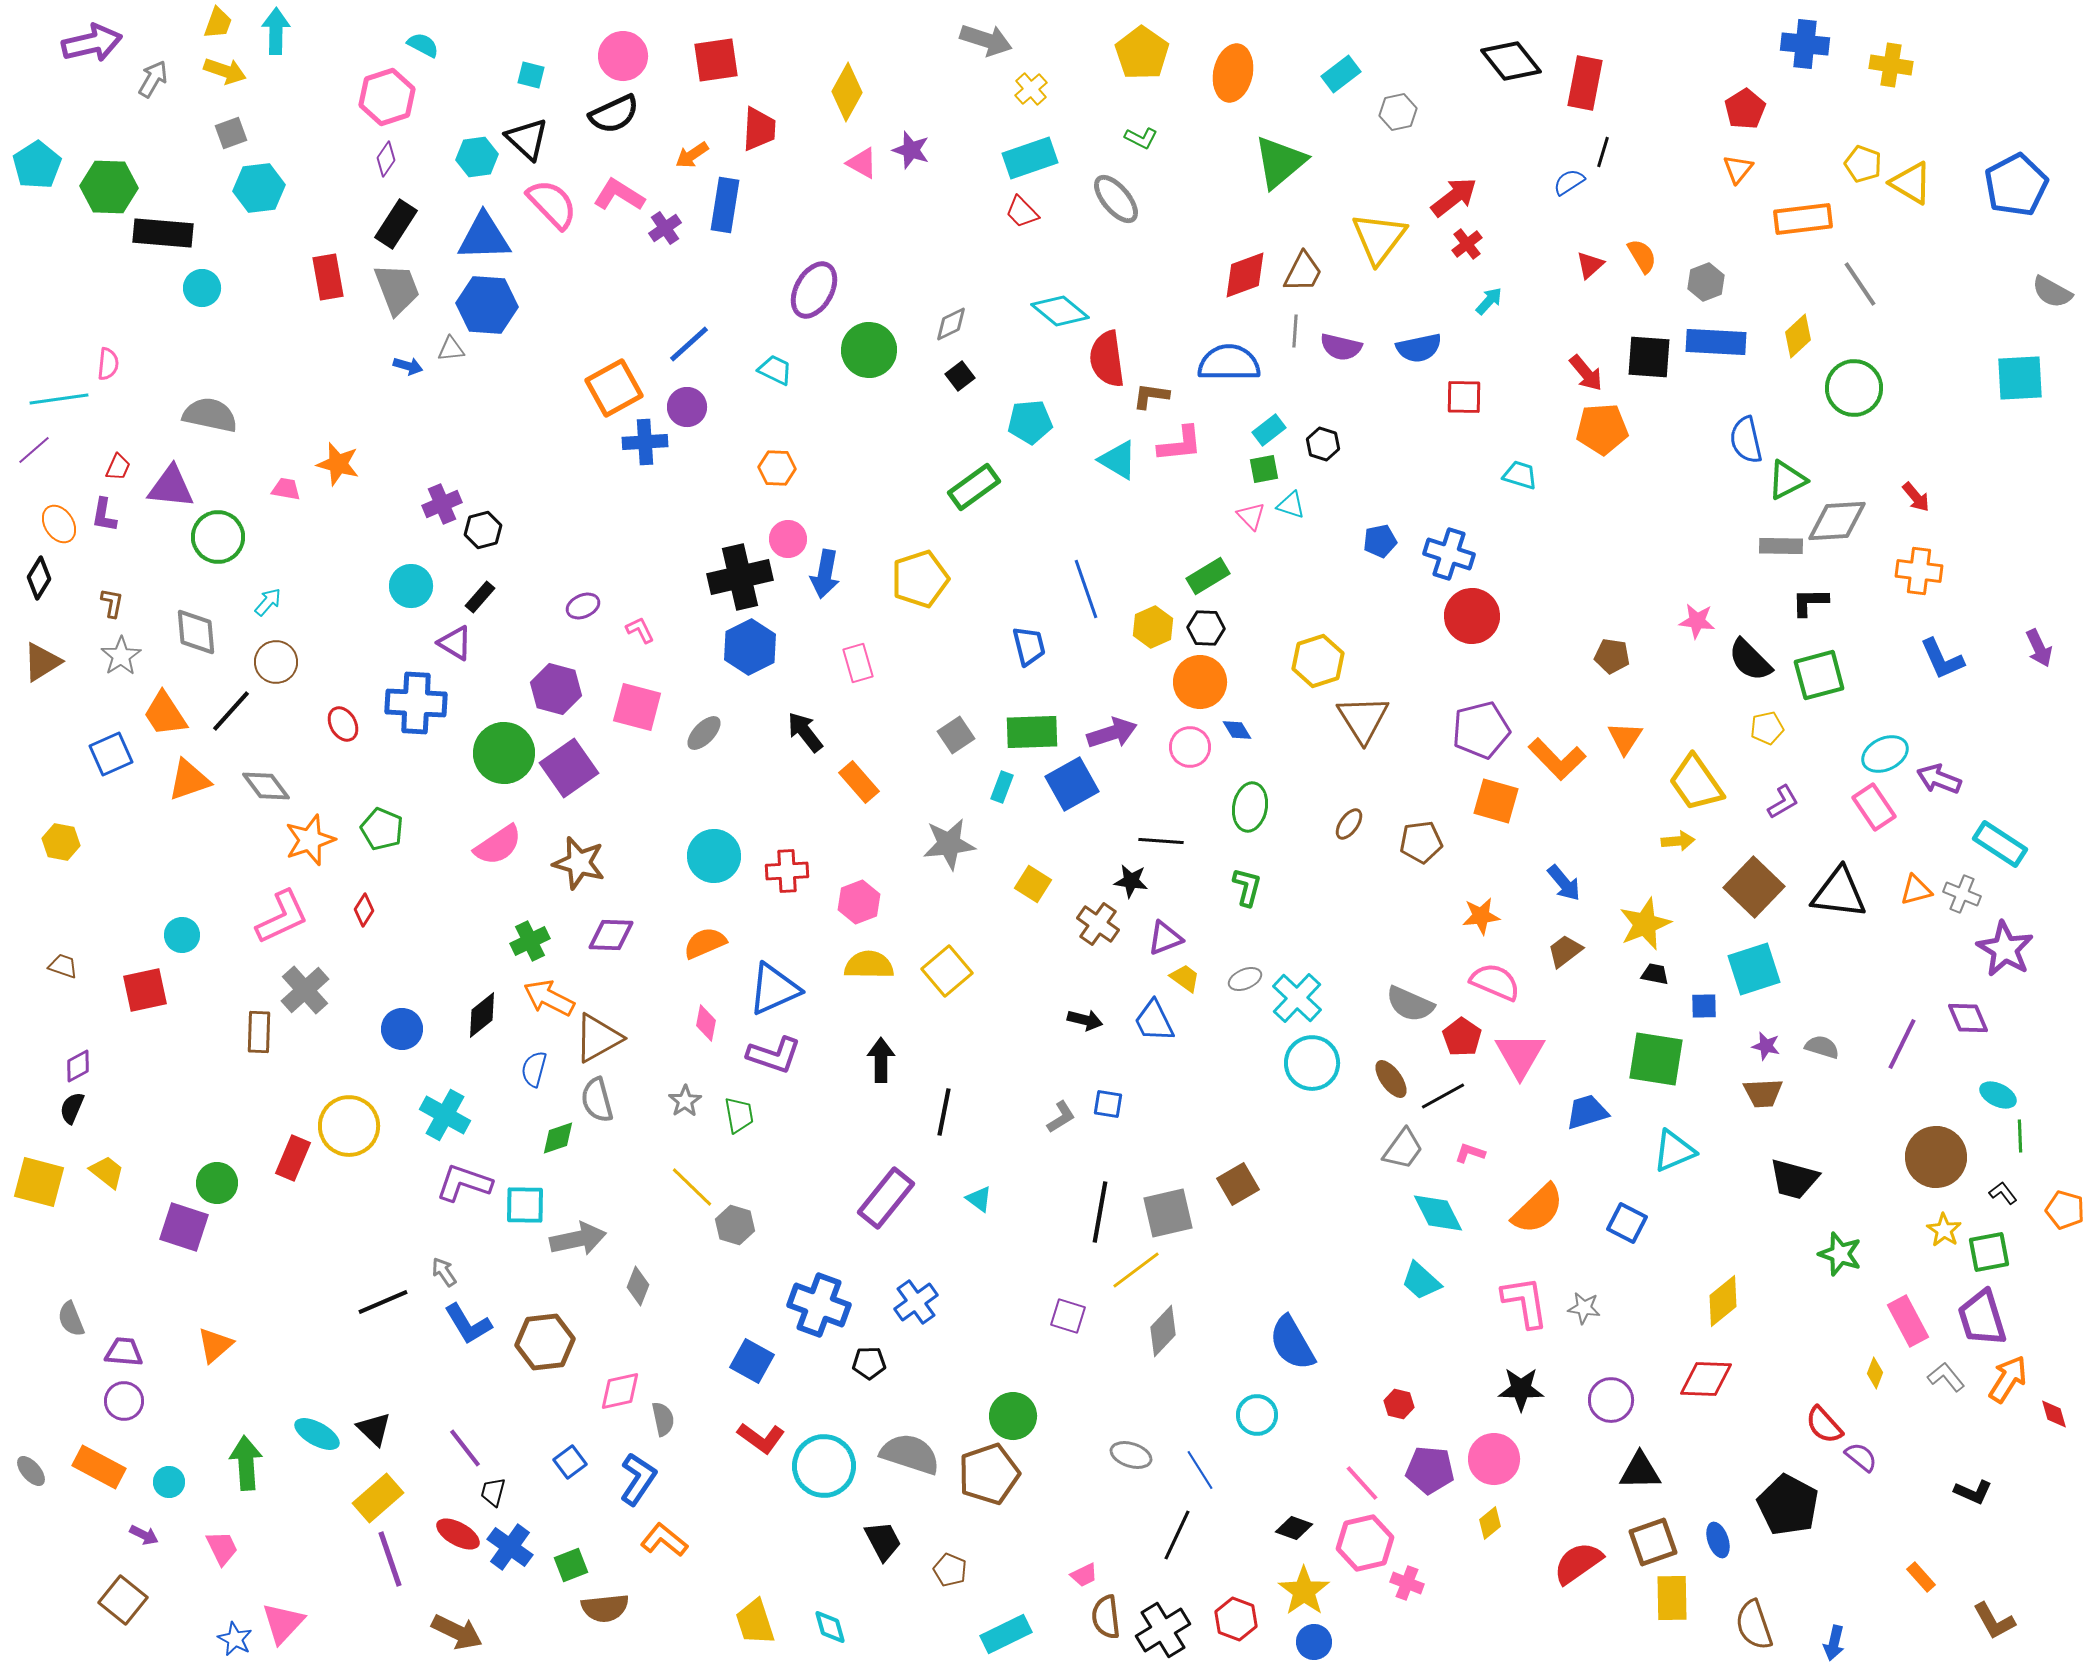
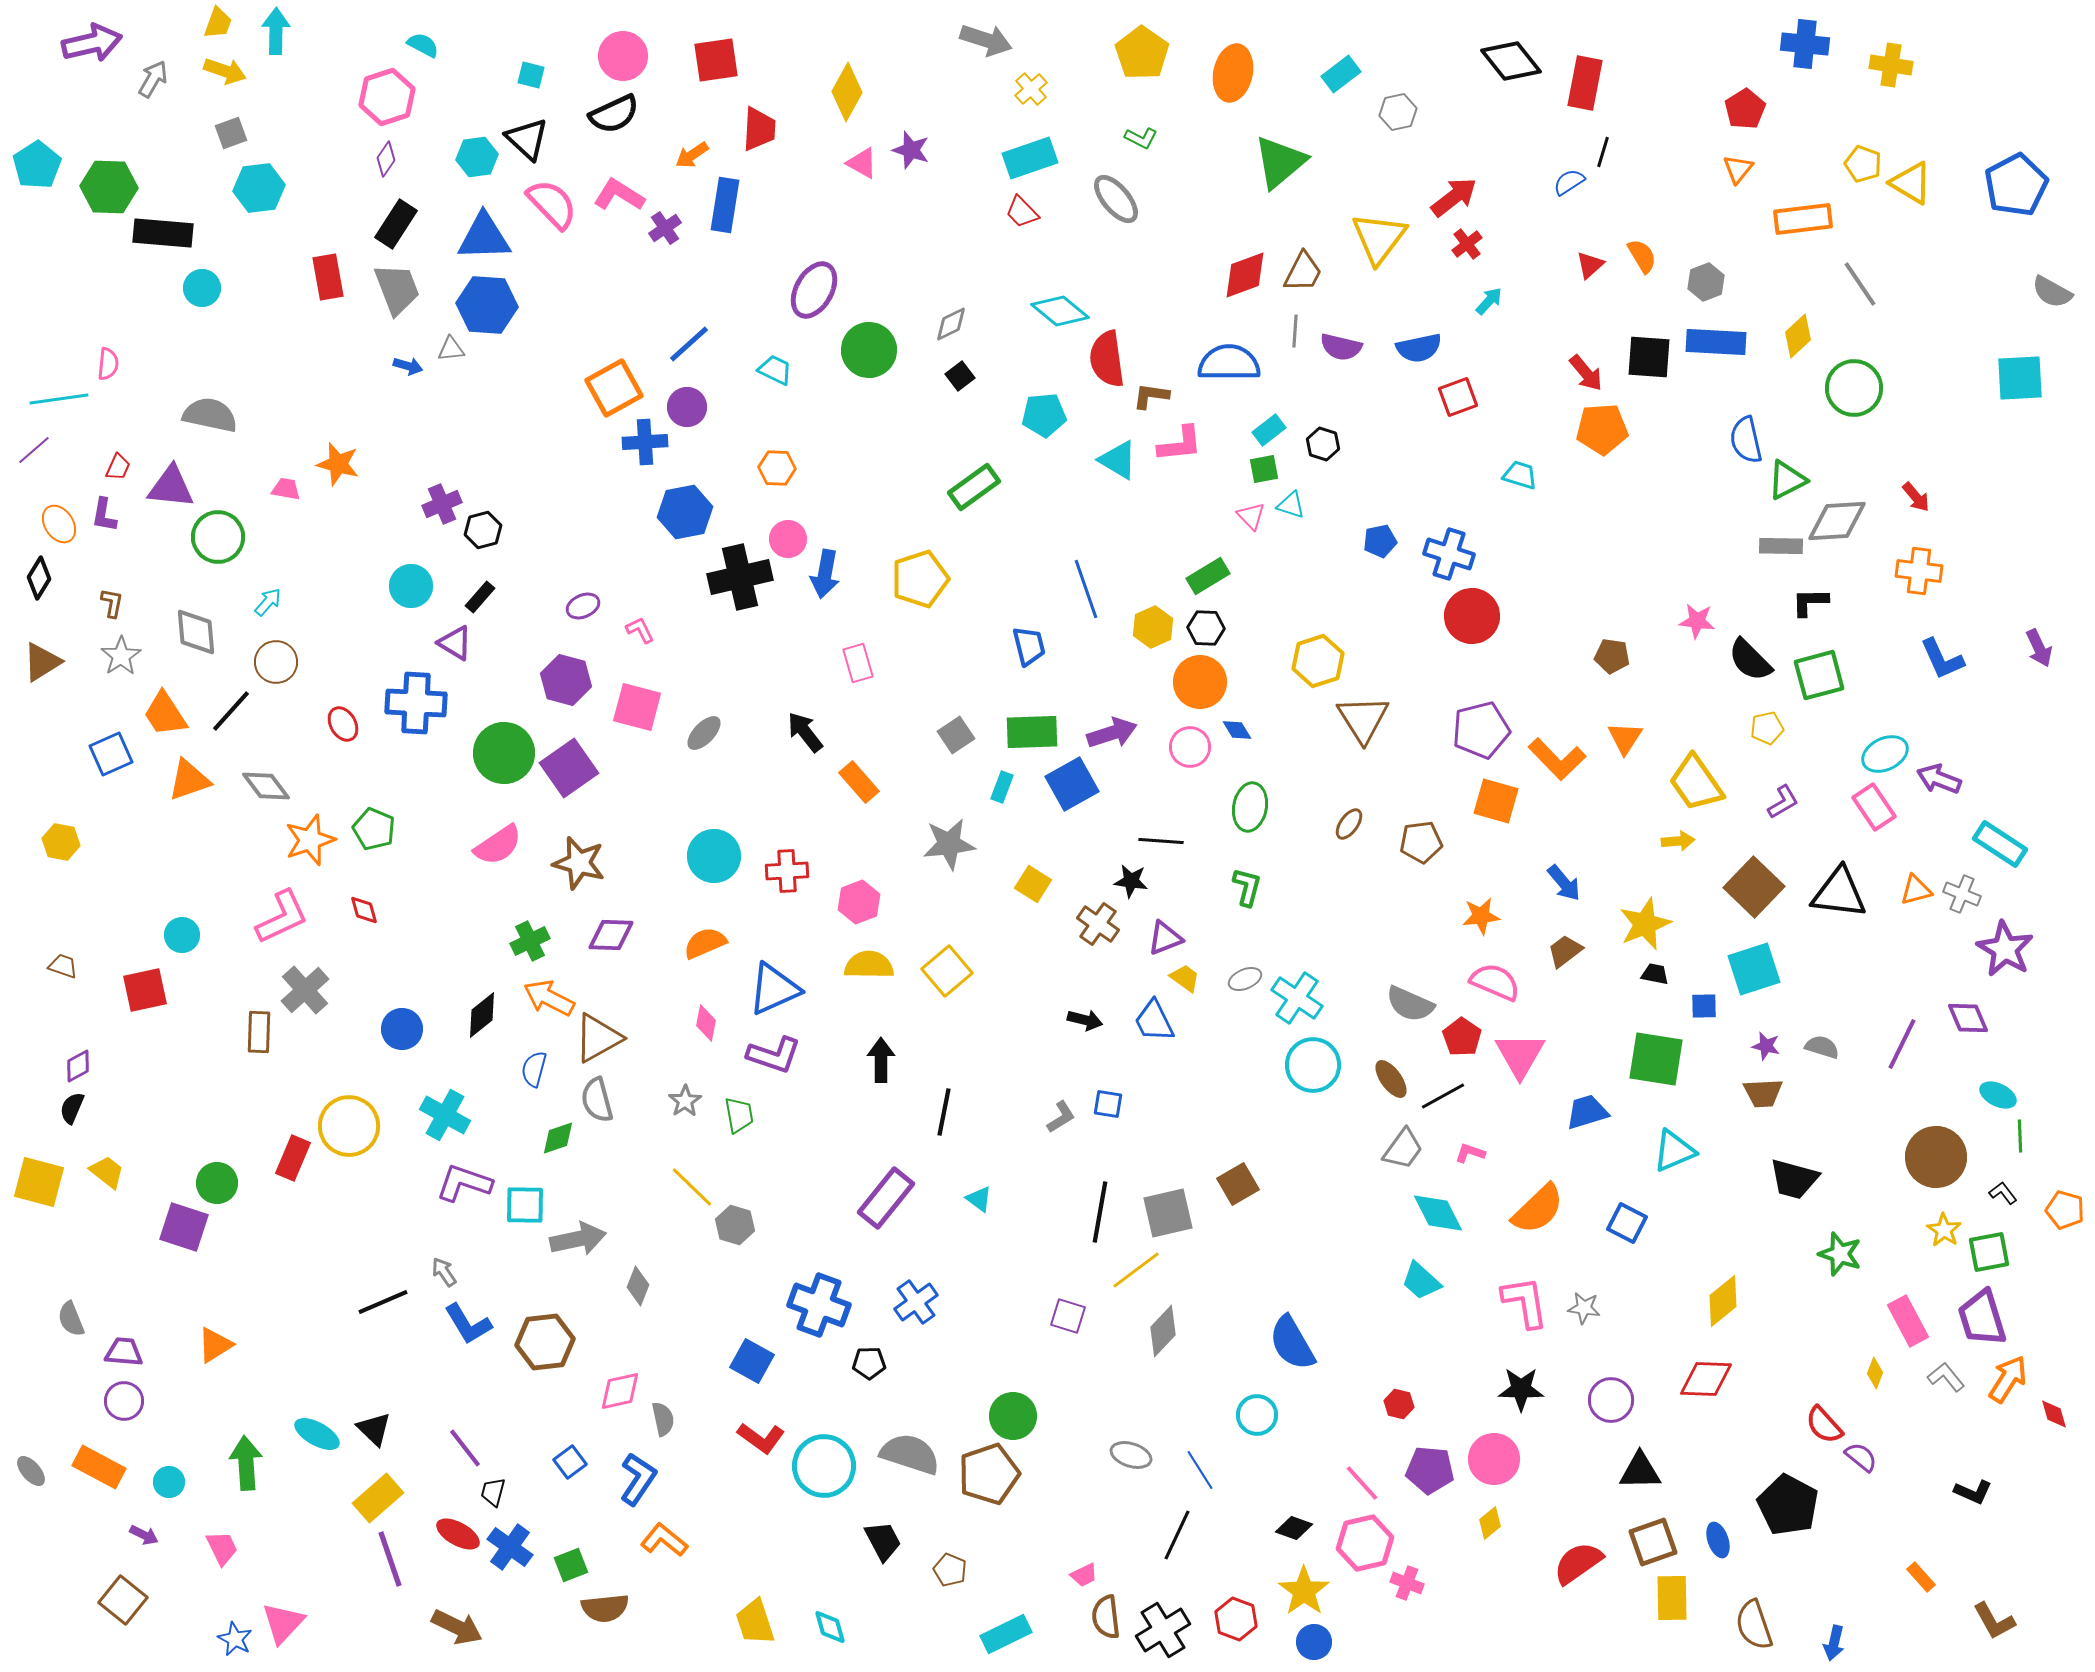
red square at (1464, 397): moved 6 px left; rotated 21 degrees counterclockwise
cyan pentagon at (1030, 422): moved 14 px right, 7 px up
blue hexagon at (750, 647): moved 65 px left, 135 px up; rotated 16 degrees clockwise
purple hexagon at (556, 689): moved 10 px right, 9 px up
green pentagon at (382, 829): moved 8 px left
red diamond at (364, 910): rotated 48 degrees counterclockwise
cyan cross at (1297, 998): rotated 9 degrees counterclockwise
cyan circle at (1312, 1063): moved 1 px right, 2 px down
orange triangle at (215, 1345): rotated 9 degrees clockwise
brown arrow at (457, 1632): moved 5 px up
